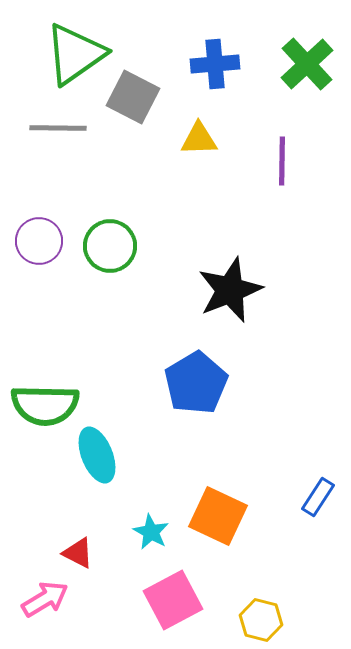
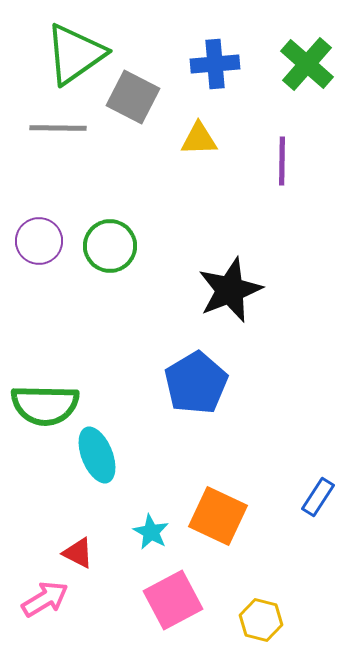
green cross: rotated 6 degrees counterclockwise
